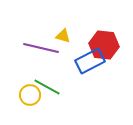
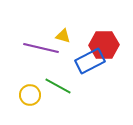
red hexagon: rotated 8 degrees counterclockwise
green line: moved 11 px right, 1 px up
